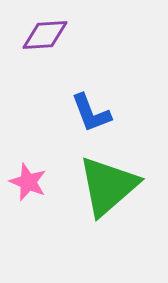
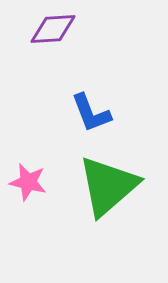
purple diamond: moved 8 px right, 6 px up
pink star: rotated 9 degrees counterclockwise
